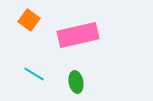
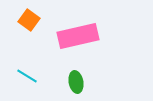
pink rectangle: moved 1 px down
cyan line: moved 7 px left, 2 px down
